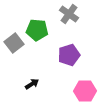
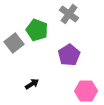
green pentagon: rotated 15 degrees clockwise
purple pentagon: rotated 15 degrees counterclockwise
pink hexagon: moved 1 px right
